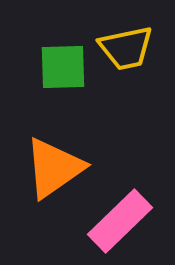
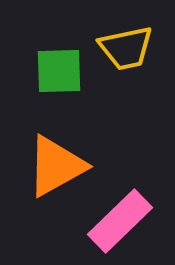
green square: moved 4 px left, 4 px down
orange triangle: moved 2 px right, 2 px up; rotated 6 degrees clockwise
